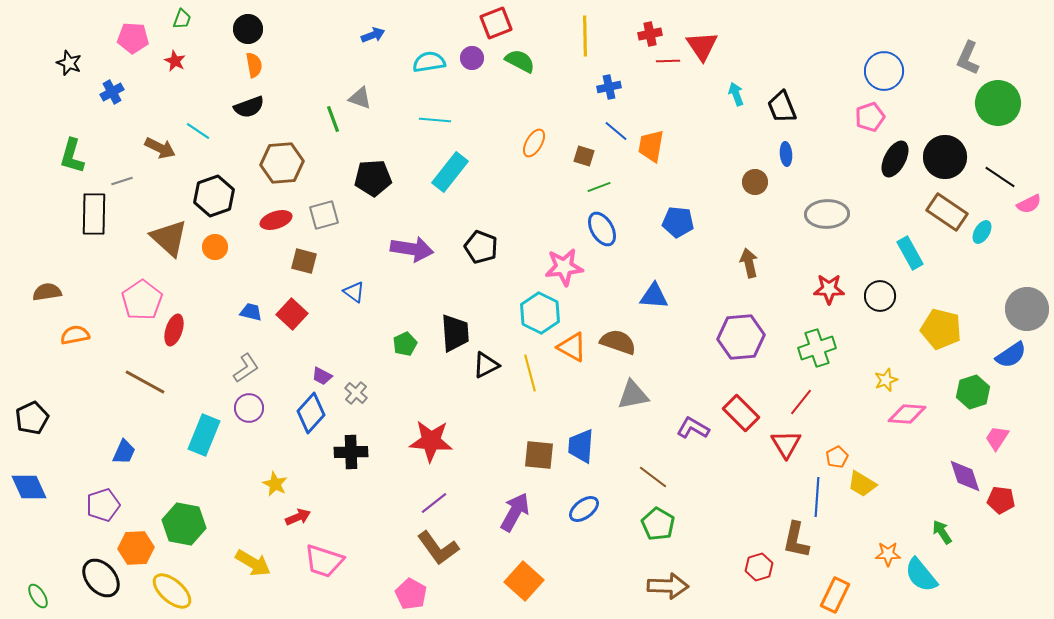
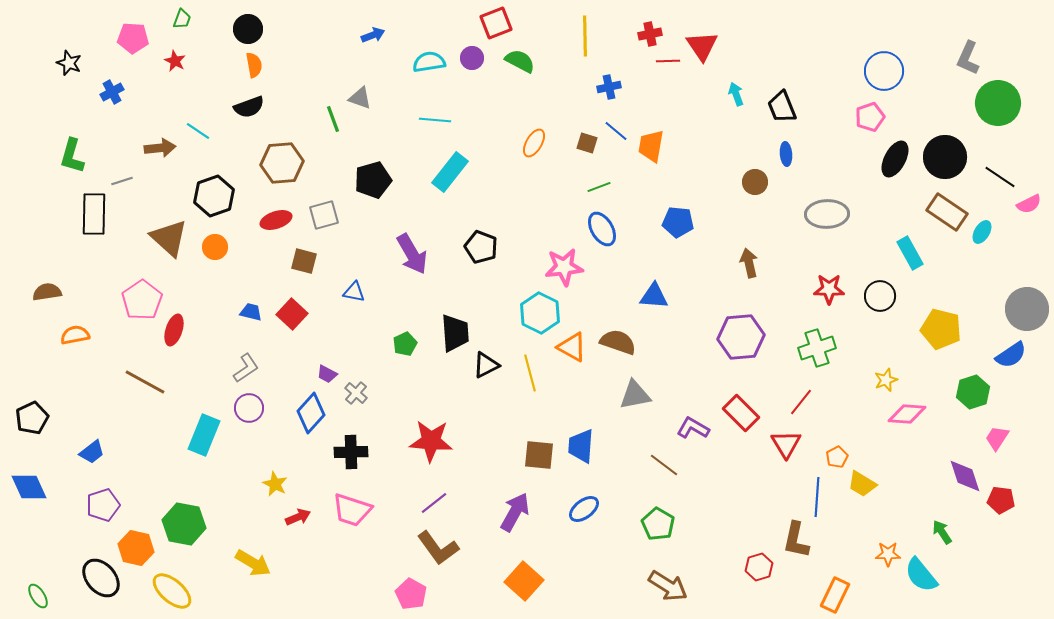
brown arrow at (160, 148): rotated 32 degrees counterclockwise
brown square at (584, 156): moved 3 px right, 13 px up
black pentagon at (373, 178): moved 2 px down; rotated 12 degrees counterclockwise
purple arrow at (412, 249): moved 5 px down; rotated 51 degrees clockwise
blue triangle at (354, 292): rotated 25 degrees counterclockwise
purple trapezoid at (322, 376): moved 5 px right, 2 px up
gray triangle at (633, 395): moved 2 px right
blue trapezoid at (124, 452): moved 32 px left; rotated 28 degrees clockwise
brown line at (653, 477): moved 11 px right, 12 px up
orange hexagon at (136, 548): rotated 16 degrees clockwise
pink trapezoid at (324, 561): moved 28 px right, 51 px up
brown arrow at (668, 586): rotated 30 degrees clockwise
